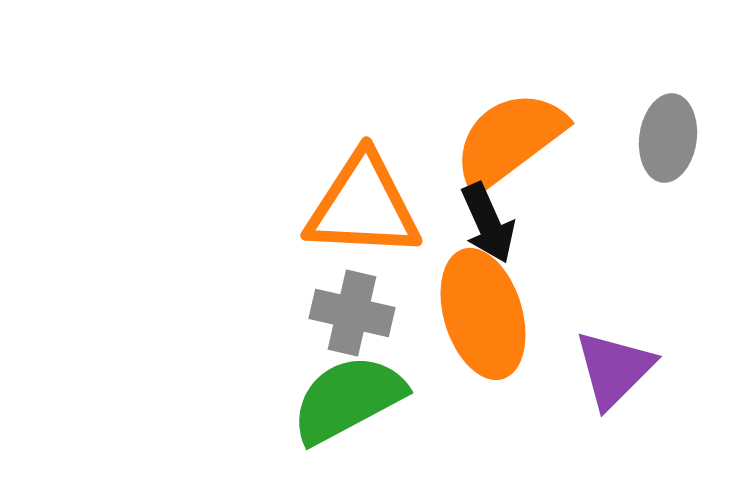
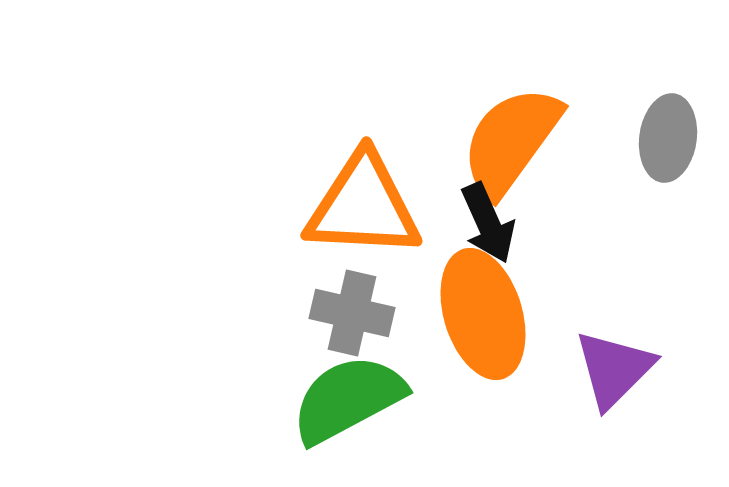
orange semicircle: moved 2 px right, 1 px down; rotated 17 degrees counterclockwise
